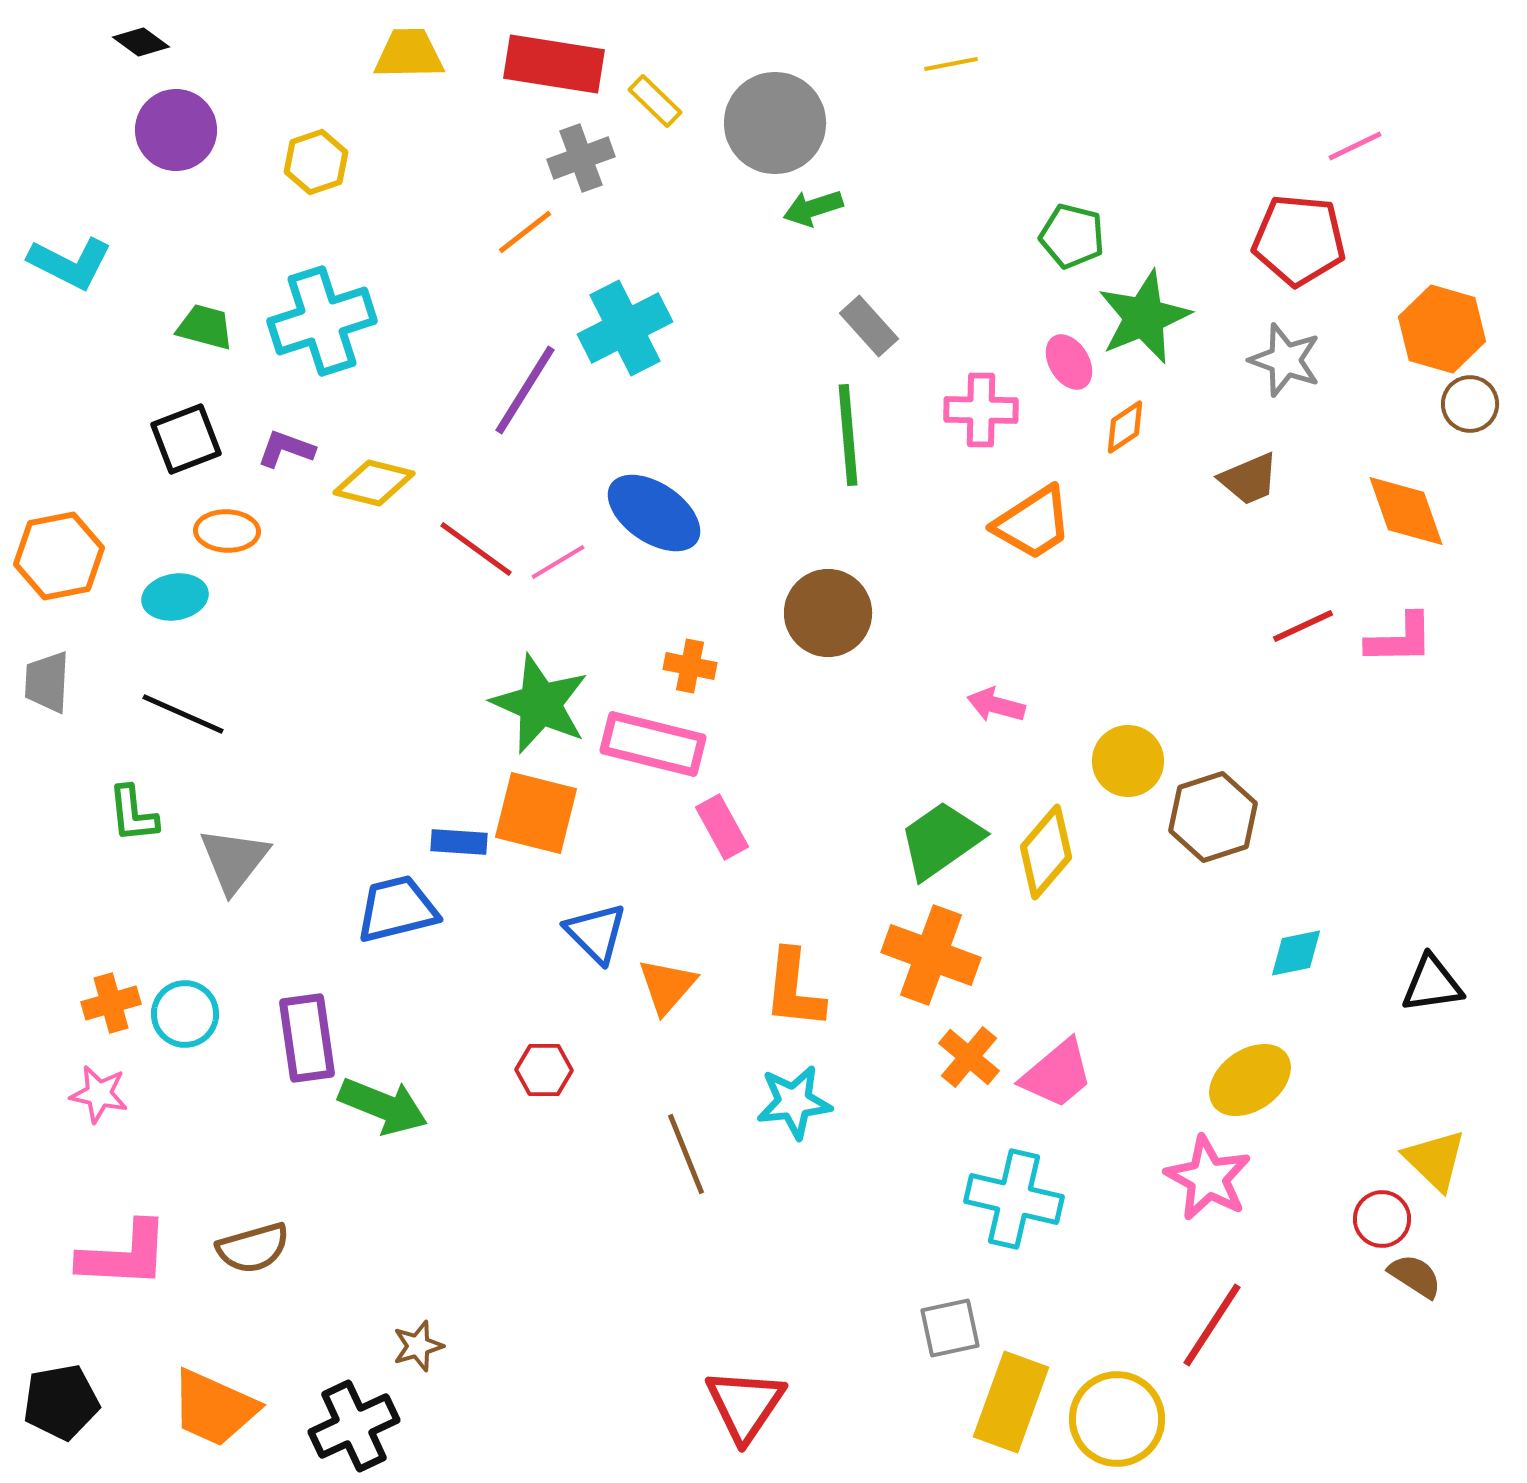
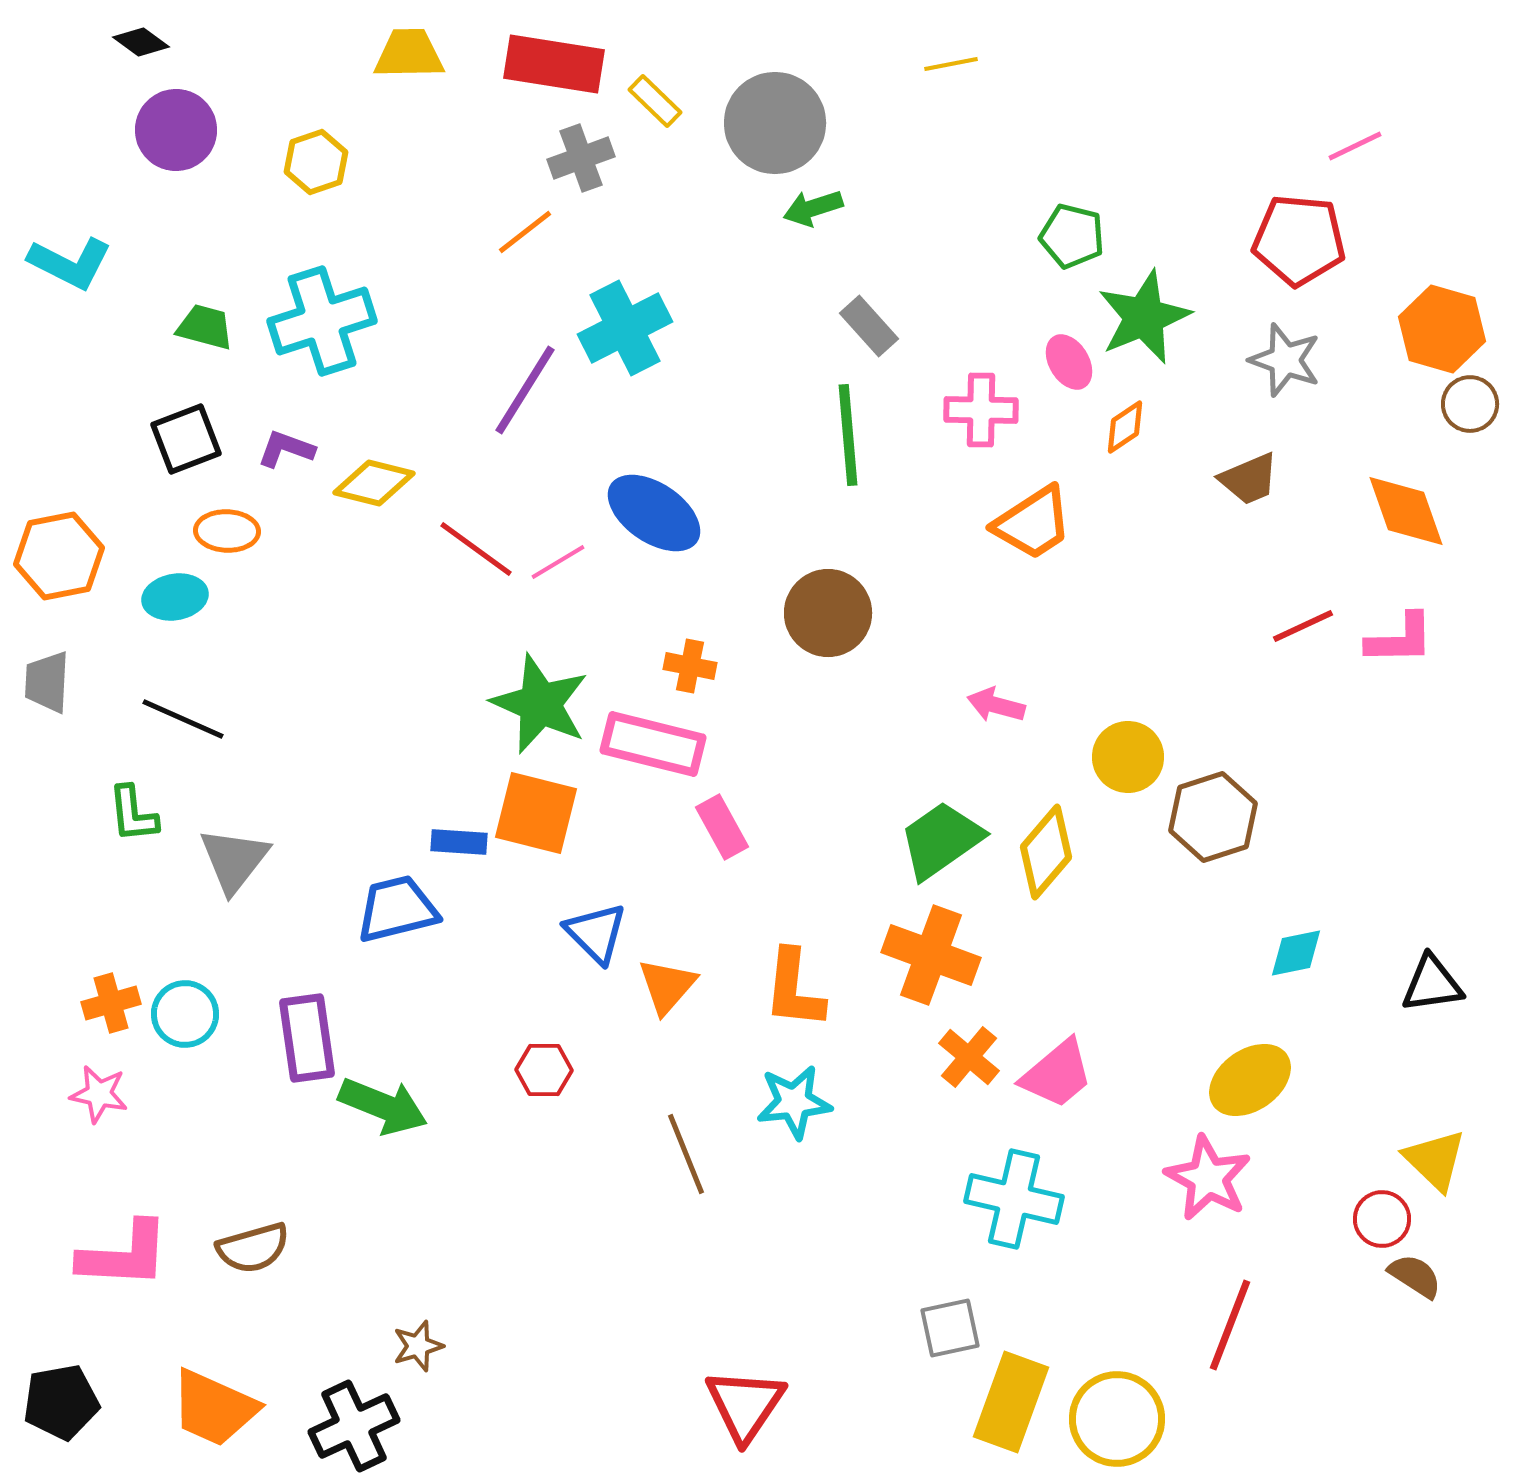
black line at (183, 714): moved 5 px down
yellow circle at (1128, 761): moved 4 px up
red line at (1212, 1325): moved 18 px right; rotated 12 degrees counterclockwise
